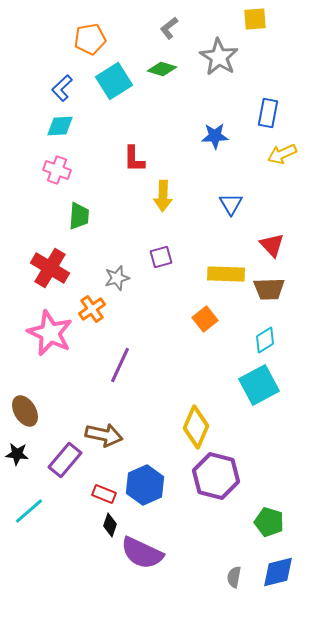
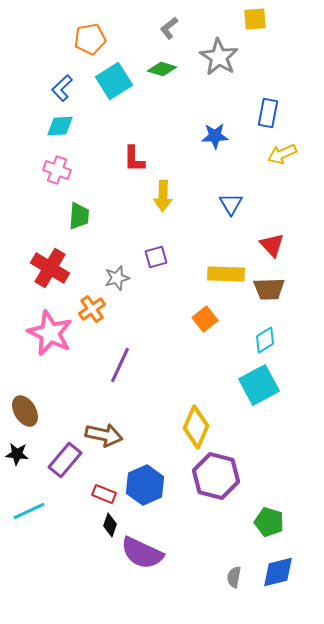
purple square at (161, 257): moved 5 px left
cyan line at (29, 511): rotated 16 degrees clockwise
